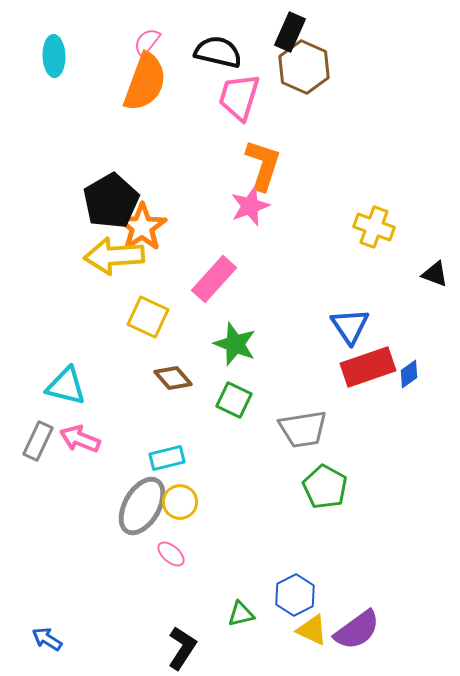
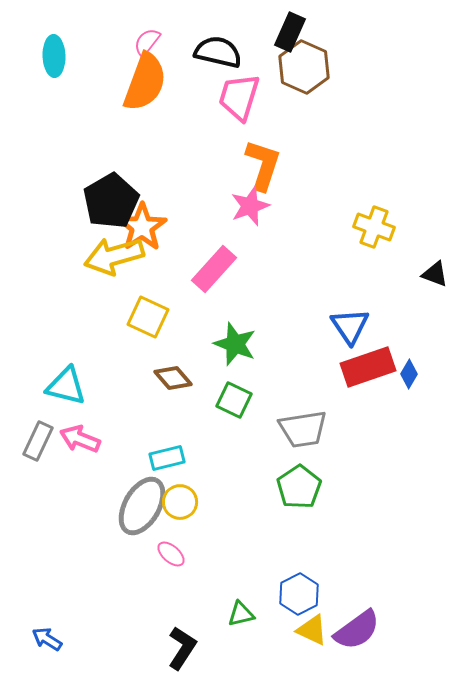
yellow arrow: rotated 12 degrees counterclockwise
pink rectangle: moved 10 px up
blue diamond: rotated 24 degrees counterclockwise
green pentagon: moved 26 px left; rotated 9 degrees clockwise
blue hexagon: moved 4 px right, 1 px up
